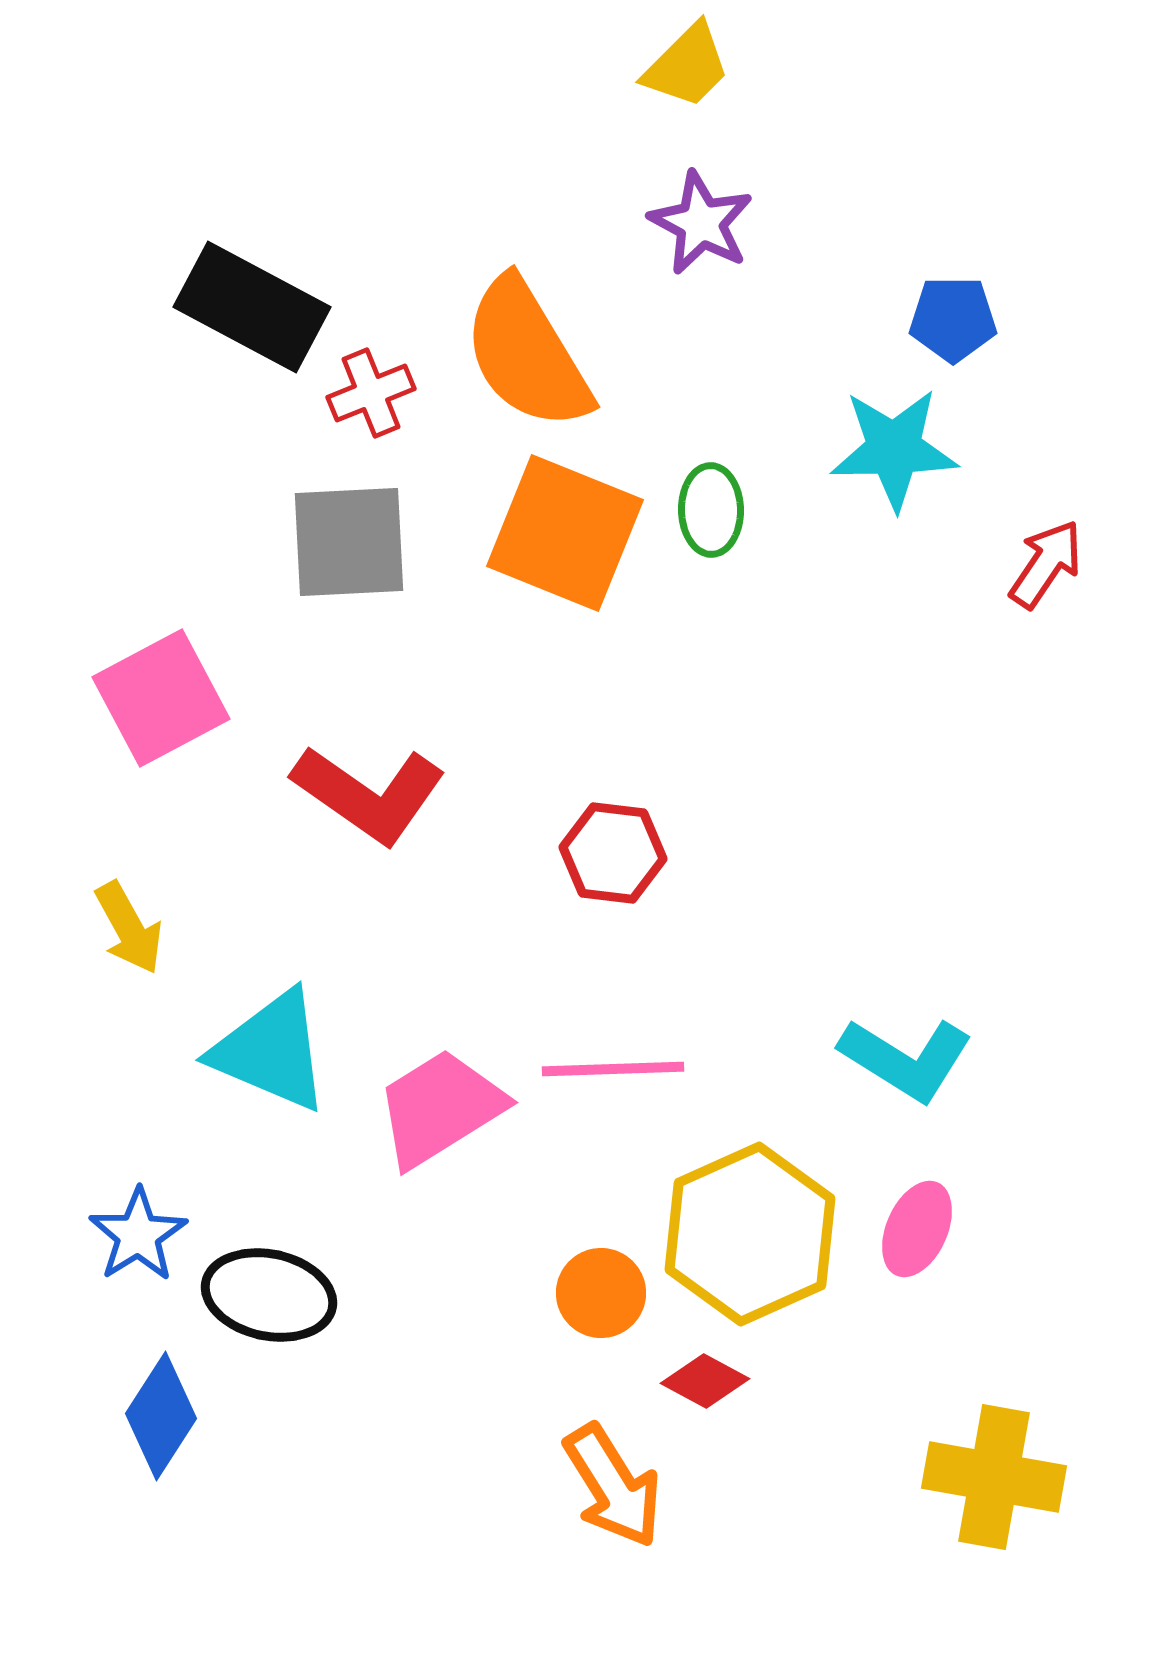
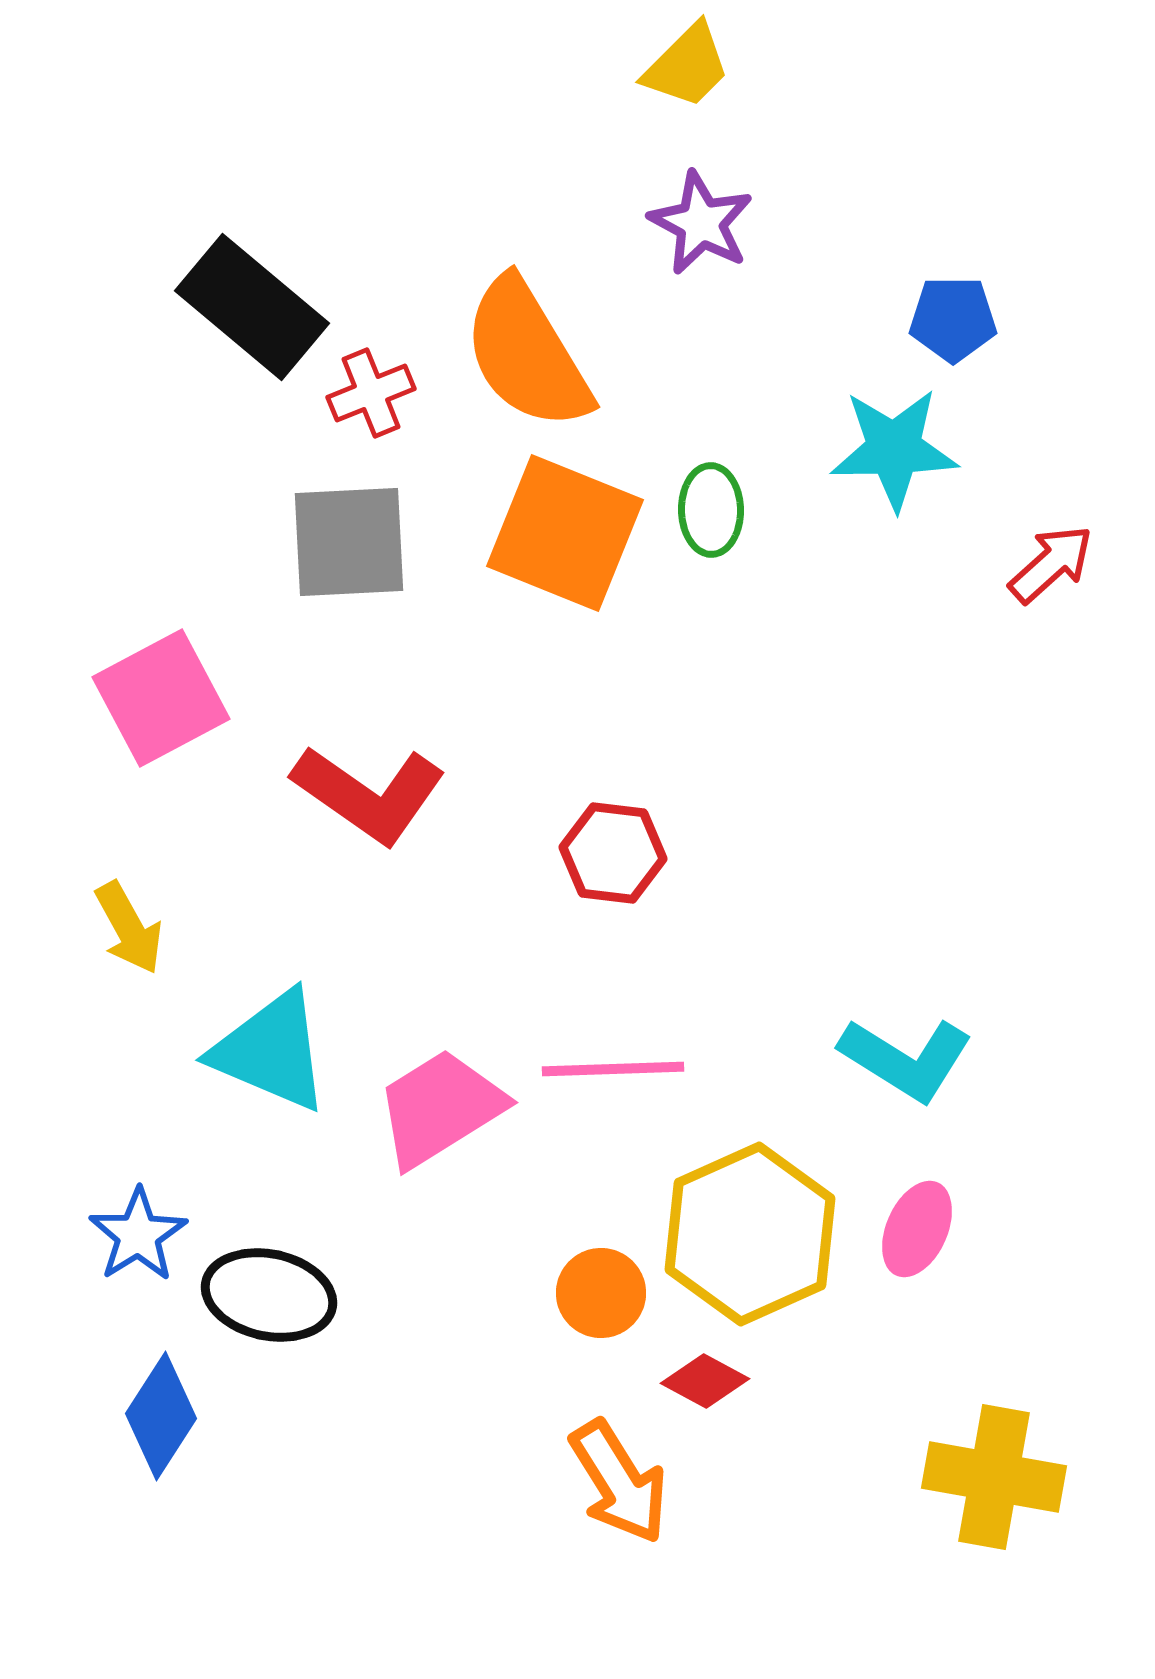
black rectangle: rotated 12 degrees clockwise
red arrow: moved 5 px right; rotated 14 degrees clockwise
orange arrow: moved 6 px right, 4 px up
